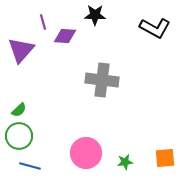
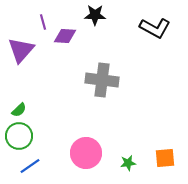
green star: moved 3 px right, 1 px down
blue line: rotated 50 degrees counterclockwise
